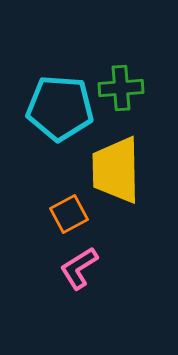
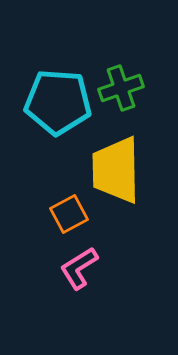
green cross: rotated 15 degrees counterclockwise
cyan pentagon: moved 2 px left, 6 px up
